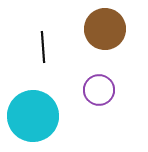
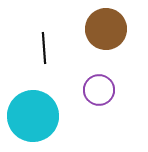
brown circle: moved 1 px right
black line: moved 1 px right, 1 px down
